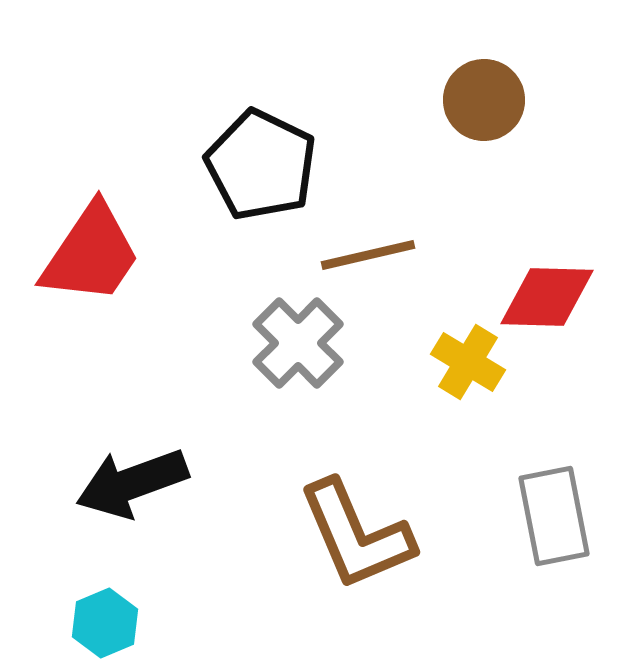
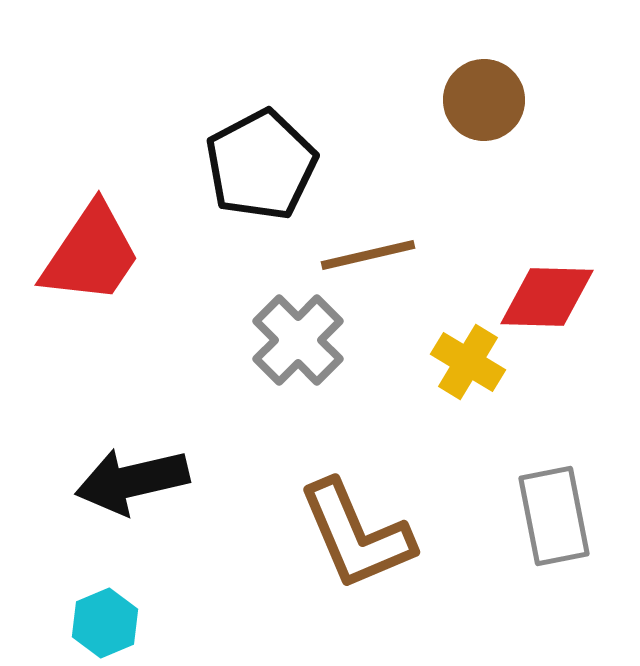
black pentagon: rotated 18 degrees clockwise
gray cross: moved 3 px up
black arrow: moved 2 px up; rotated 7 degrees clockwise
